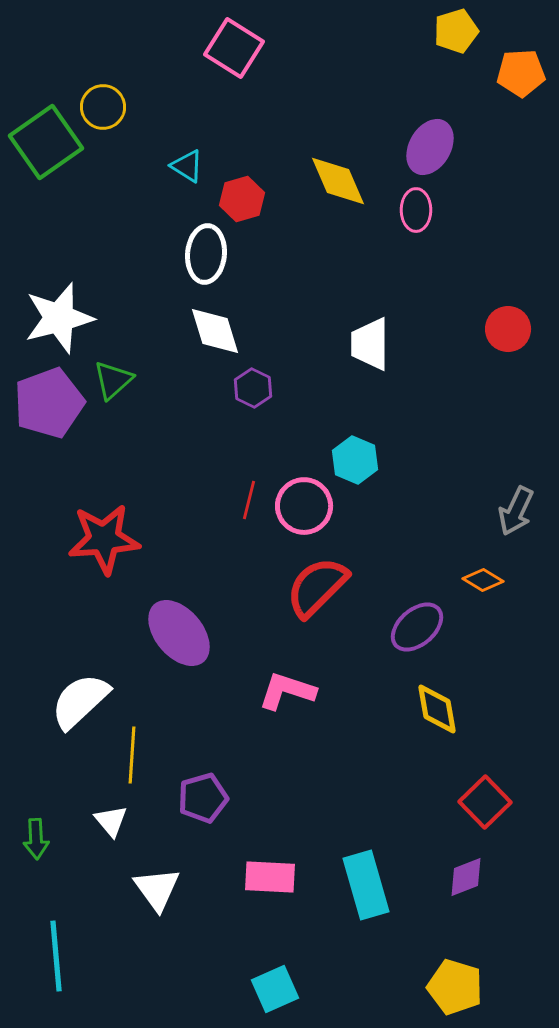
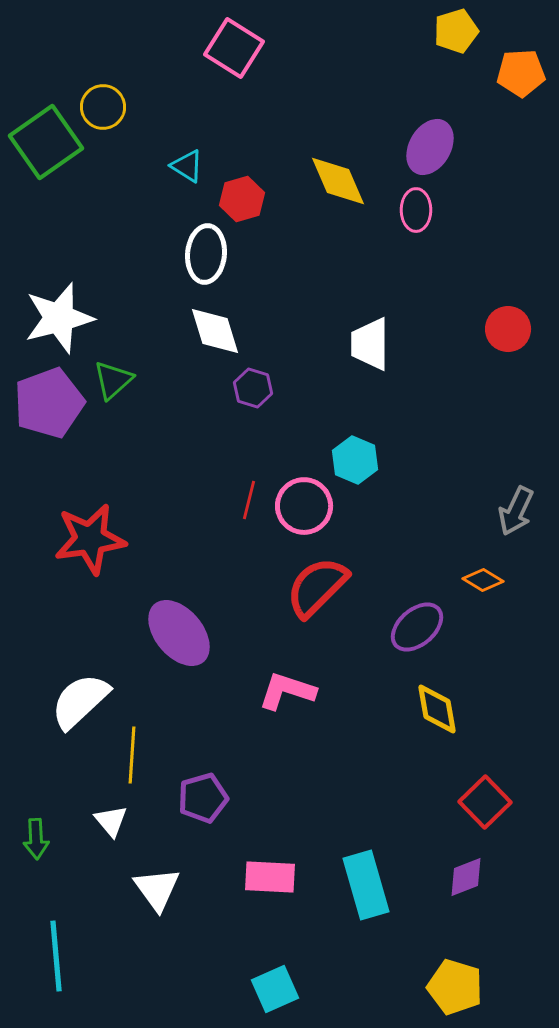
purple hexagon at (253, 388): rotated 9 degrees counterclockwise
red star at (104, 539): moved 14 px left; rotated 4 degrees counterclockwise
